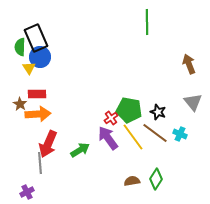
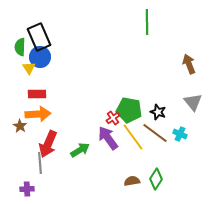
black rectangle: moved 3 px right, 1 px up
brown star: moved 22 px down
red cross: moved 2 px right
purple cross: moved 3 px up; rotated 24 degrees clockwise
